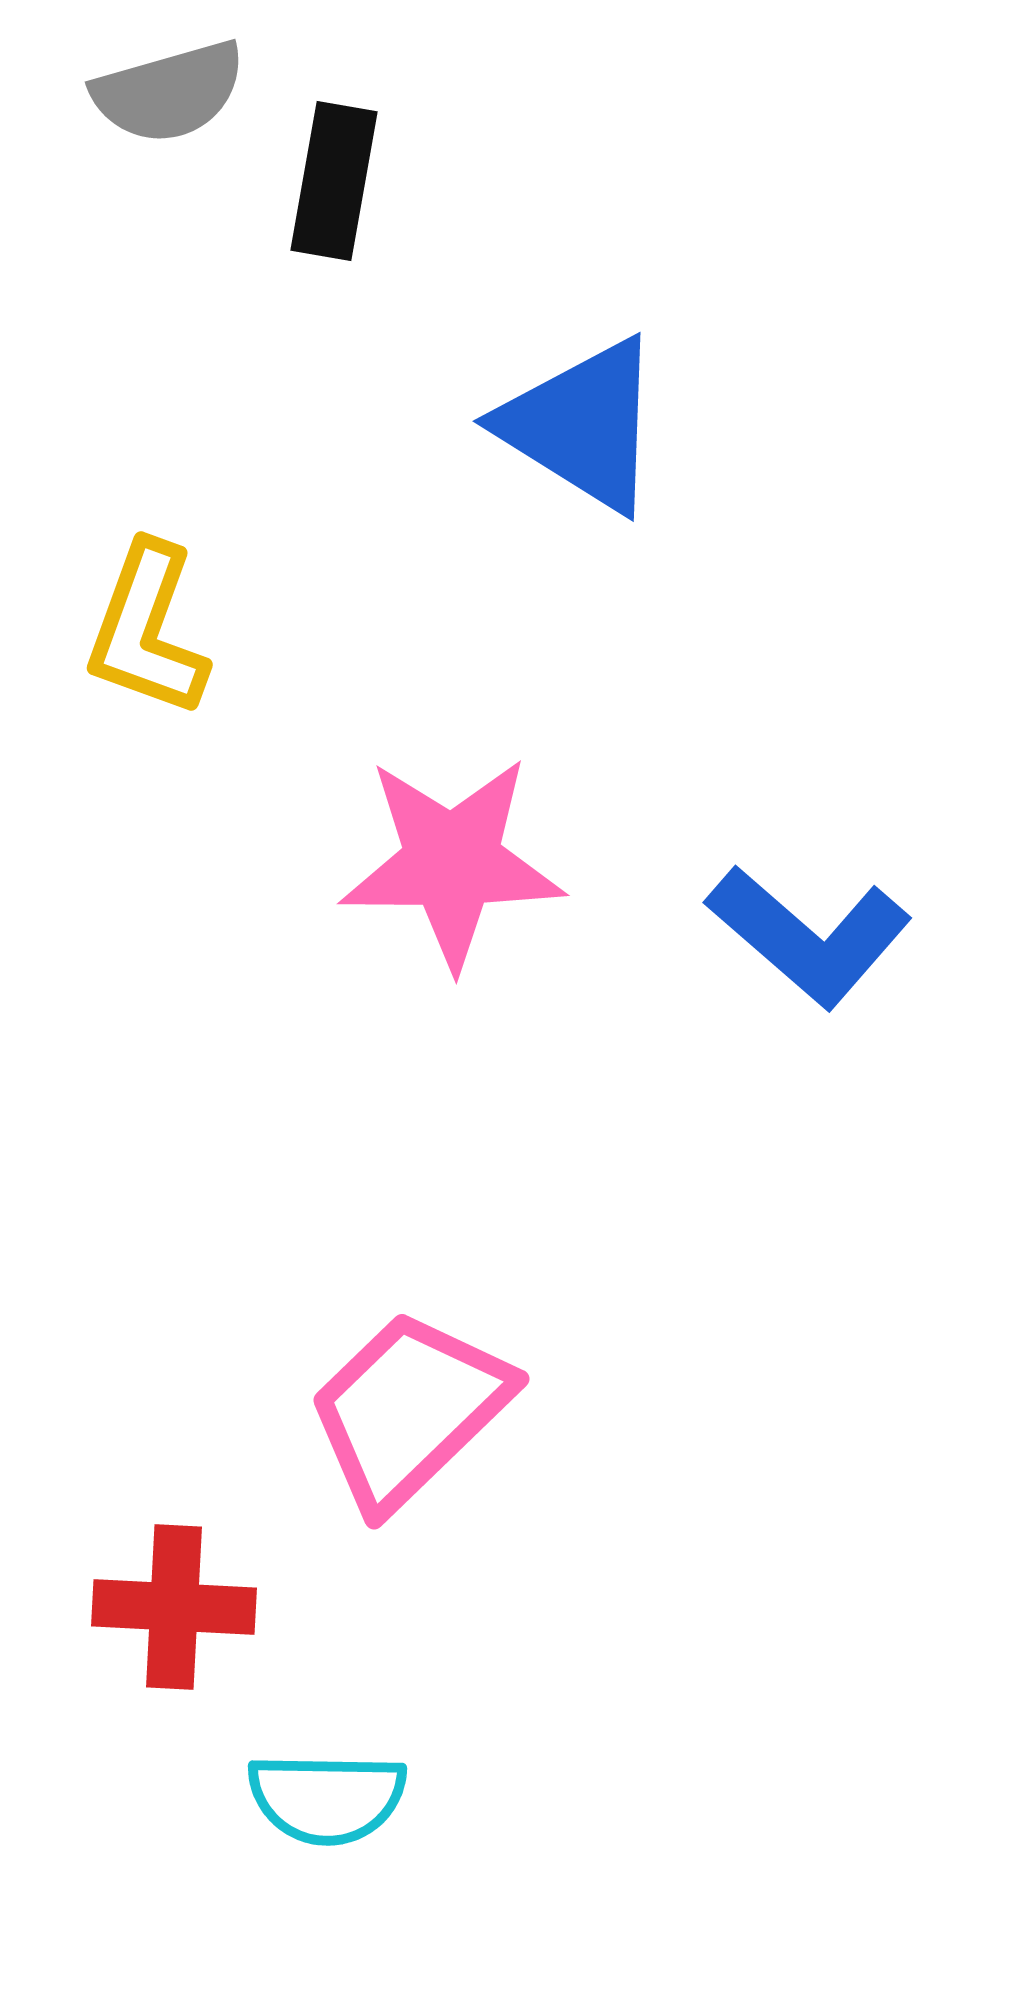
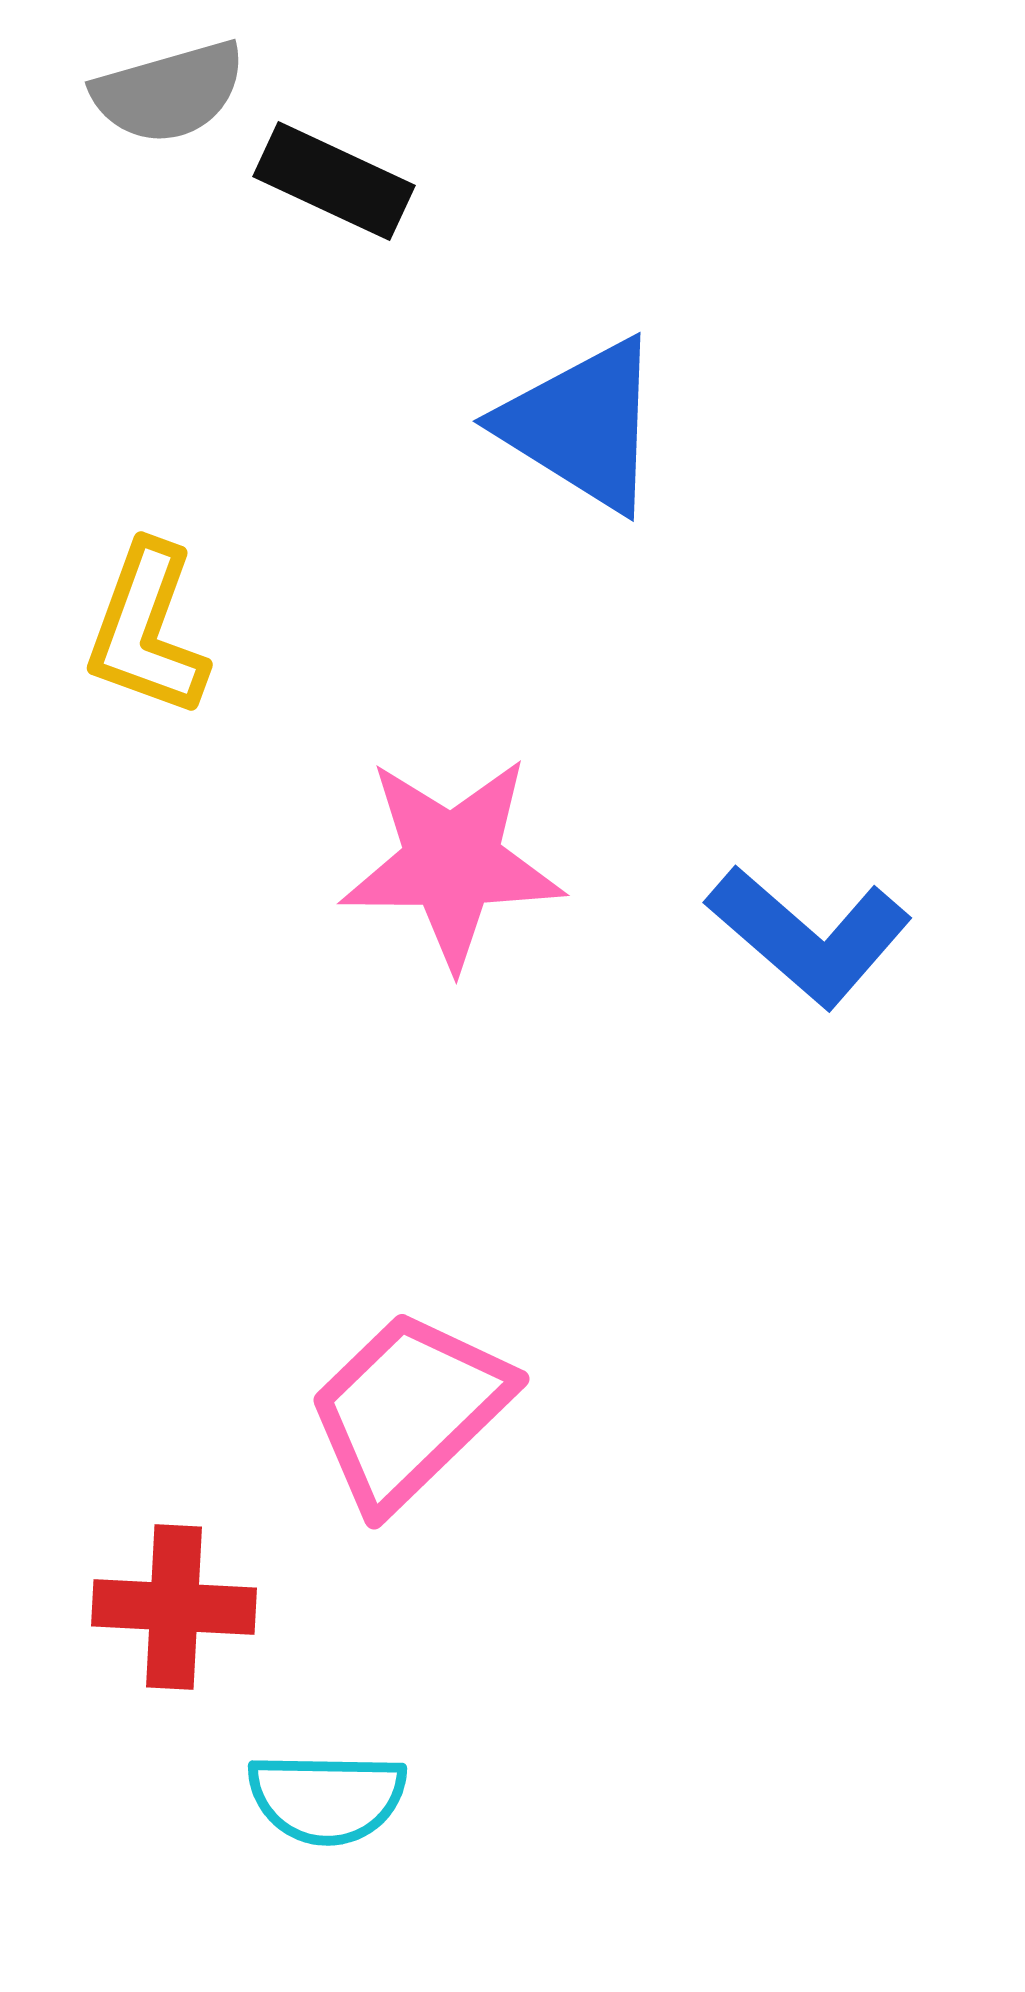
black rectangle: rotated 75 degrees counterclockwise
